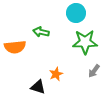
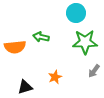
green arrow: moved 5 px down
orange star: moved 1 px left, 3 px down
black triangle: moved 13 px left; rotated 35 degrees counterclockwise
